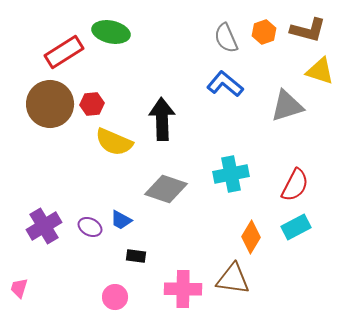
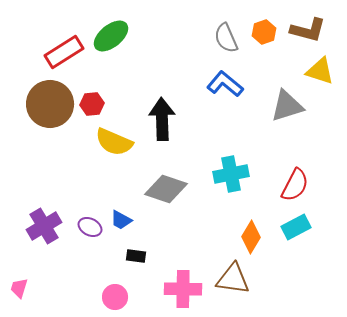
green ellipse: moved 4 px down; rotated 51 degrees counterclockwise
